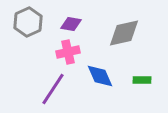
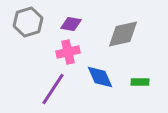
gray hexagon: rotated 8 degrees clockwise
gray diamond: moved 1 px left, 1 px down
blue diamond: moved 1 px down
green rectangle: moved 2 px left, 2 px down
